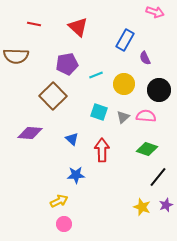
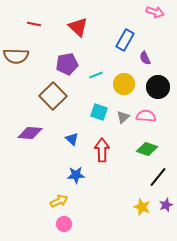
black circle: moved 1 px left, 3 px up
